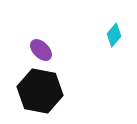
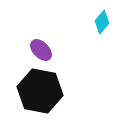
cyan diamond: moved 12 px left, 13 px up
